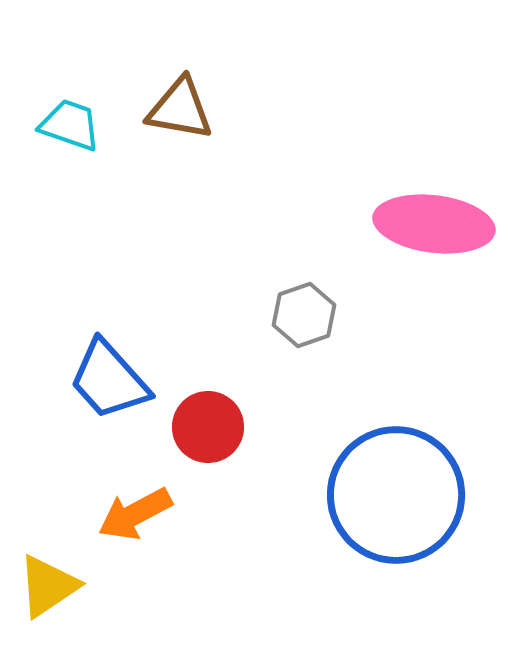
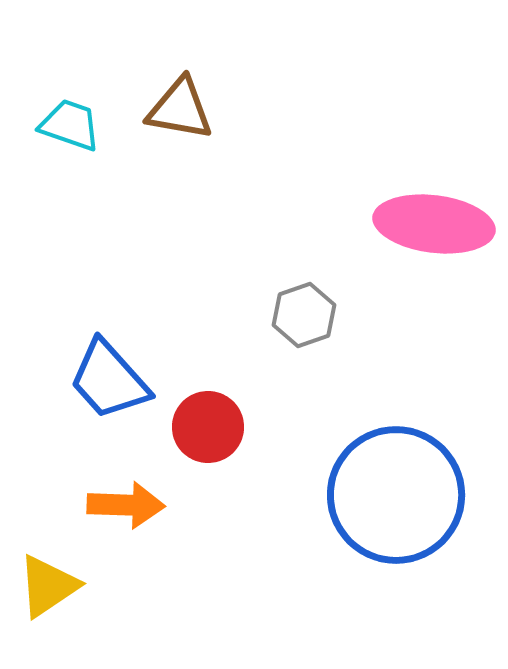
orange arrow: moved 9 px left, 9 px up; rotated 150 degrees counterclockwise
